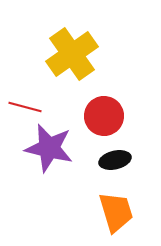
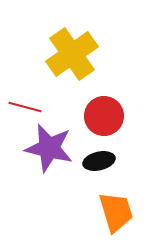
black ellipse: moved 16 px left, 1 px down
